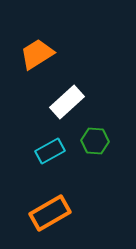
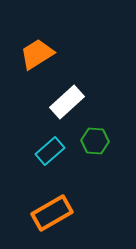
cyan rectangle: rotated 12 degrees counterclockwise
orange rectangle: moved 2 px right
